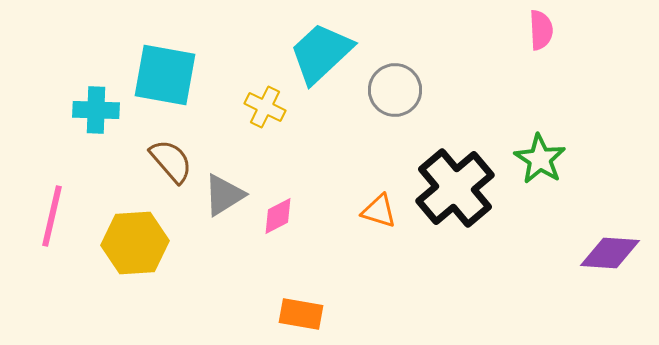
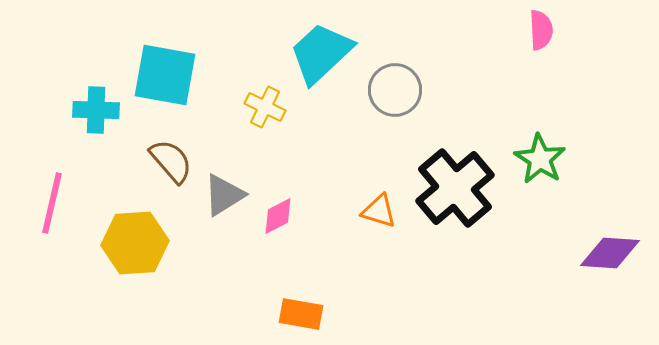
pink line: moved 13 px up
